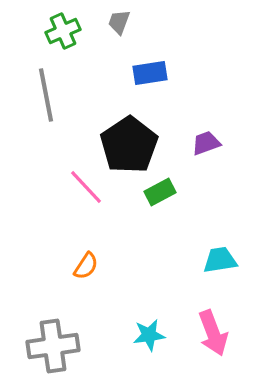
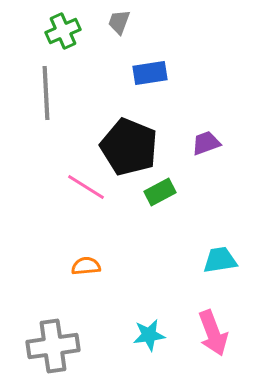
gray line: moved 2 px up; rotated 8 degrees clockwise
black pentagon: moved 2 px down; rotated 16 degrees counterclockwise
pink line: rotated 15 degrees counterclockwise
orange semicircle: rotated 128 degrees counterclockwise
